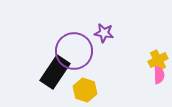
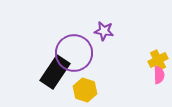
purple star: moved 2 px up
purple circle: moved 2 px down
